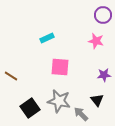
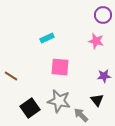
purple star: moved 1 px down
gray arrow: moved 1 px down
